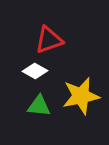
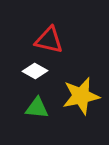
red triangle: rotated 32 degrees clockwise
green triangle: moved 2 px left, 2 px down
